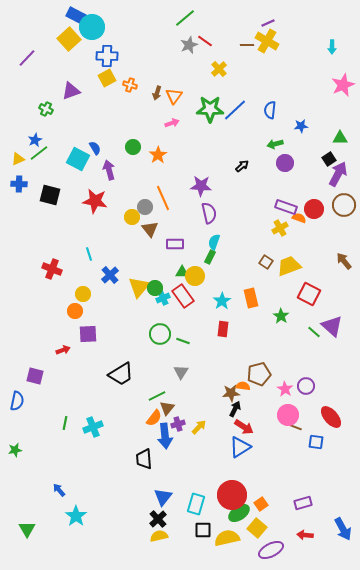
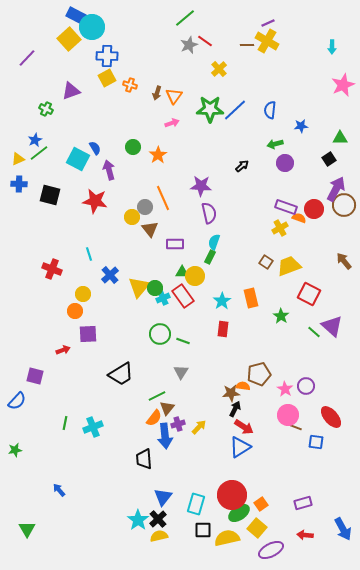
purple arrow at (338, 174): moved 2 px left, 15 px down
blue semicircle at (17, 401): rotated 30 degrees clockwise
cyan star at (76, 516): moved 62 px right, 4 px down
